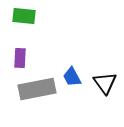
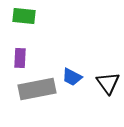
blue trapezoid: rotated 35 degrees counterclockwise
black triangle: moved 3 px right
